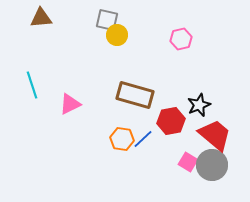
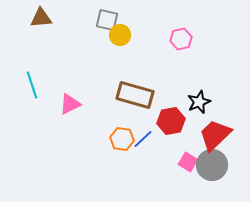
yellow circle: moved 3 px right
black star: moved 3 px up
red trapezoid: rotated 84 degrees counterclockwise
